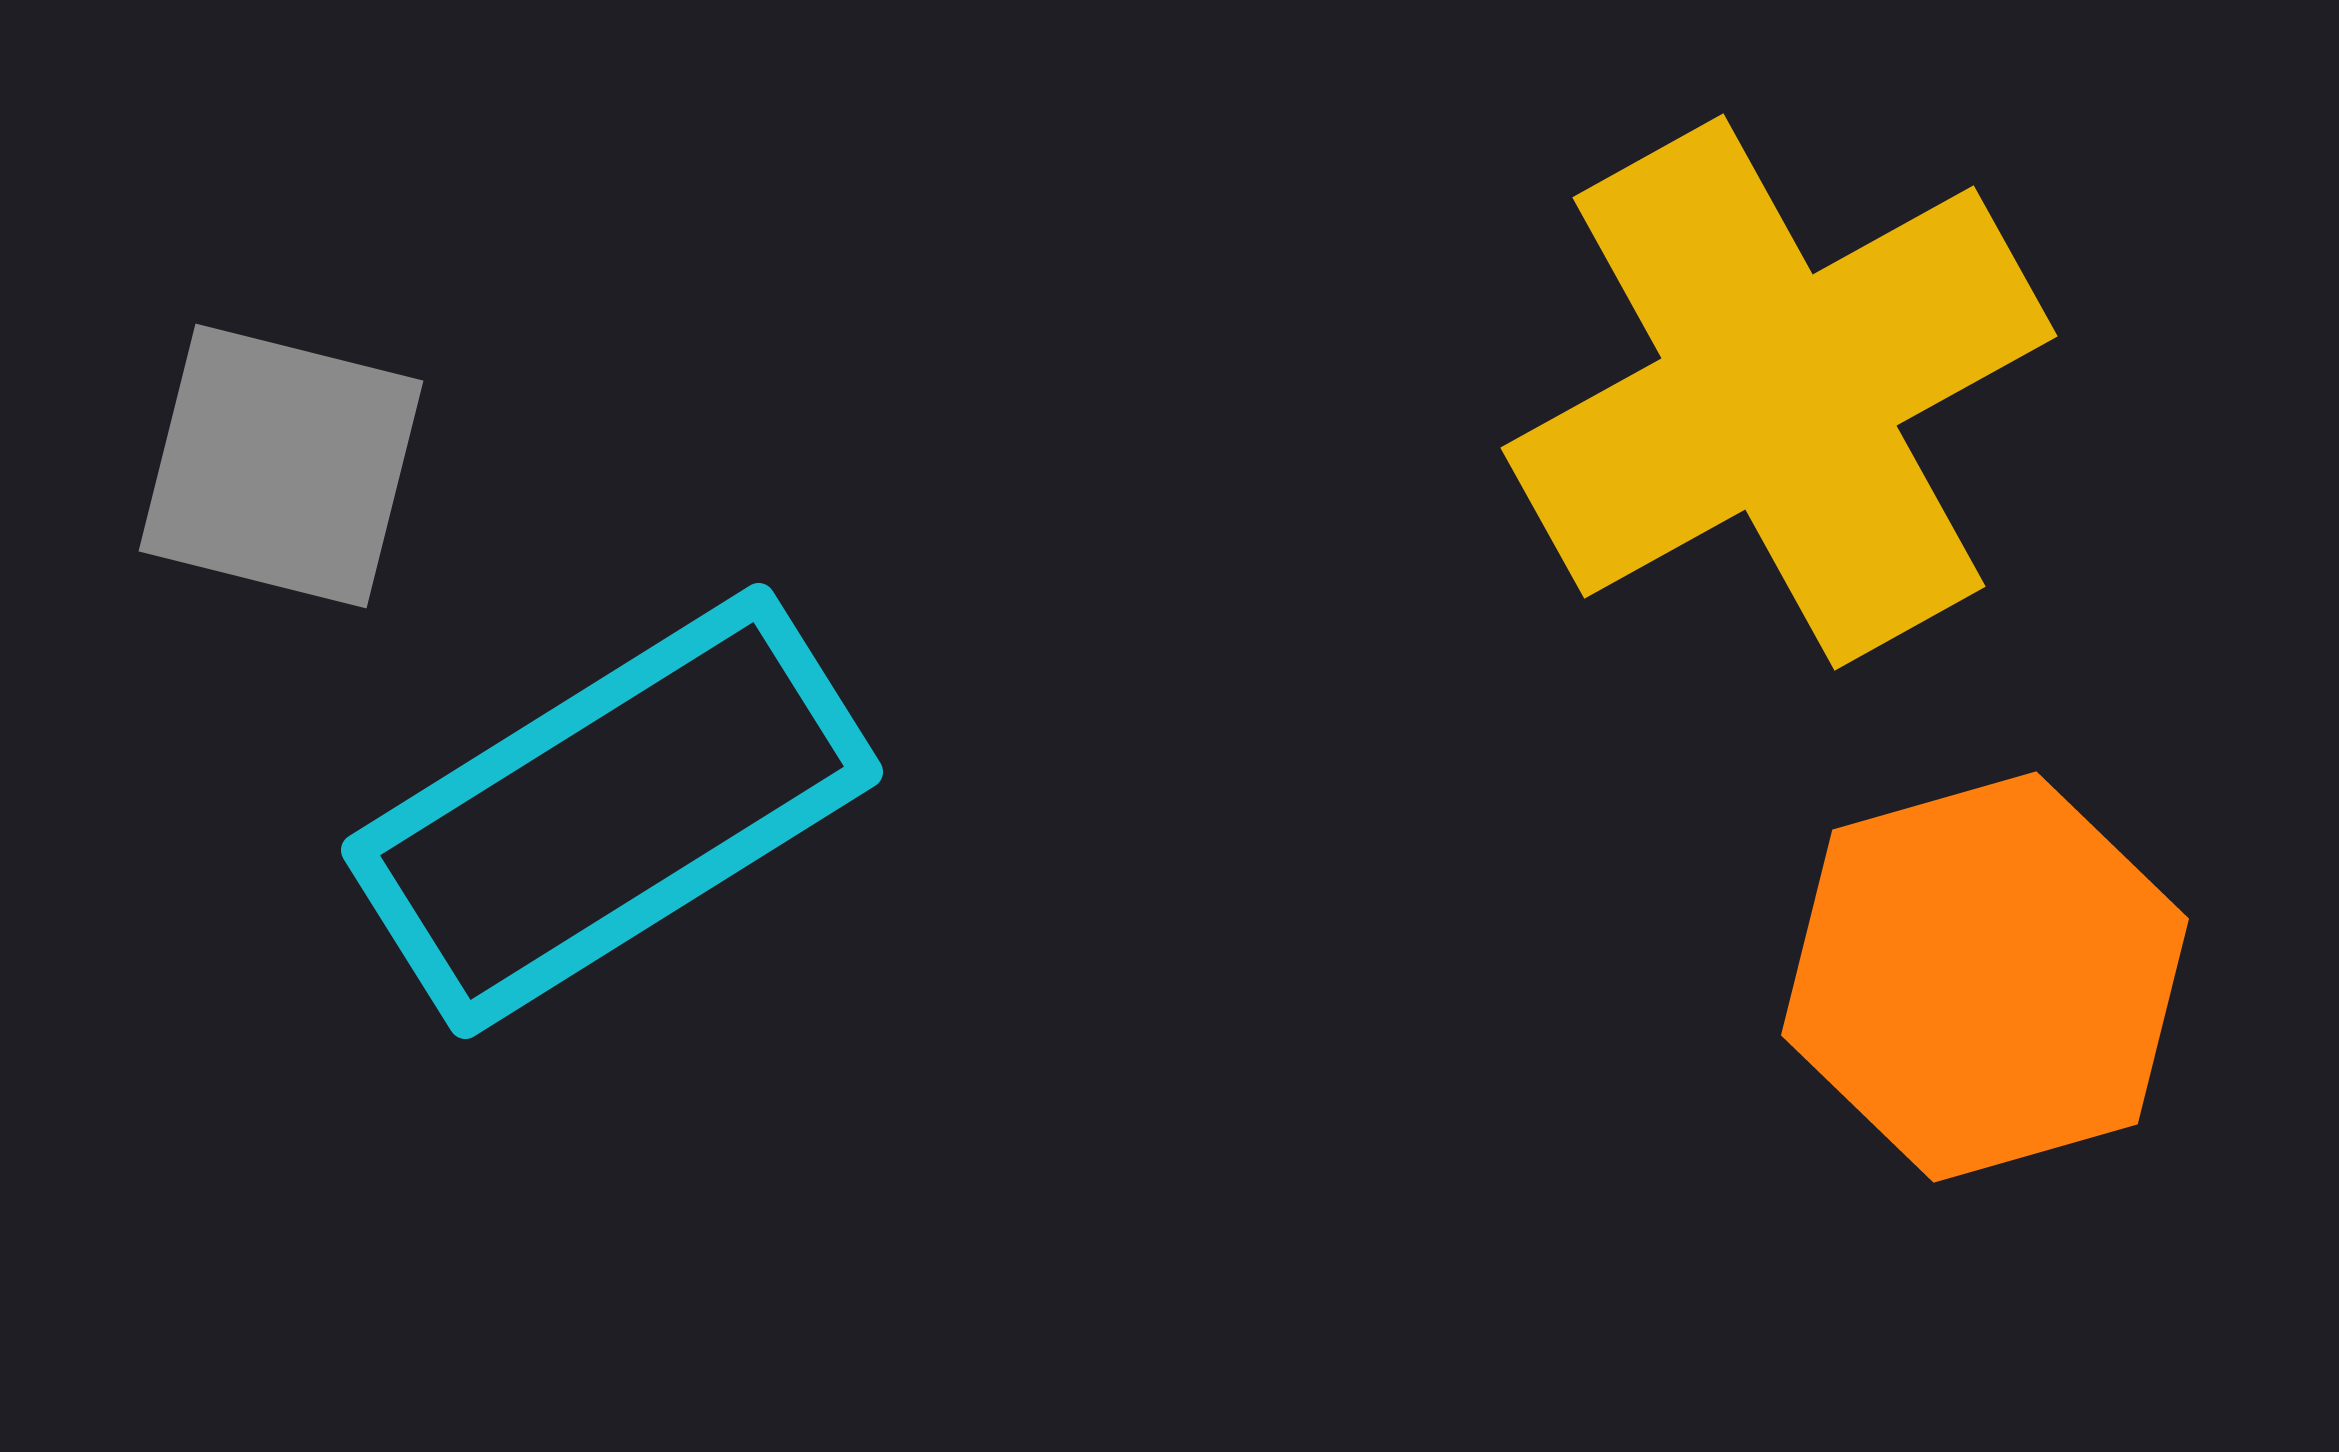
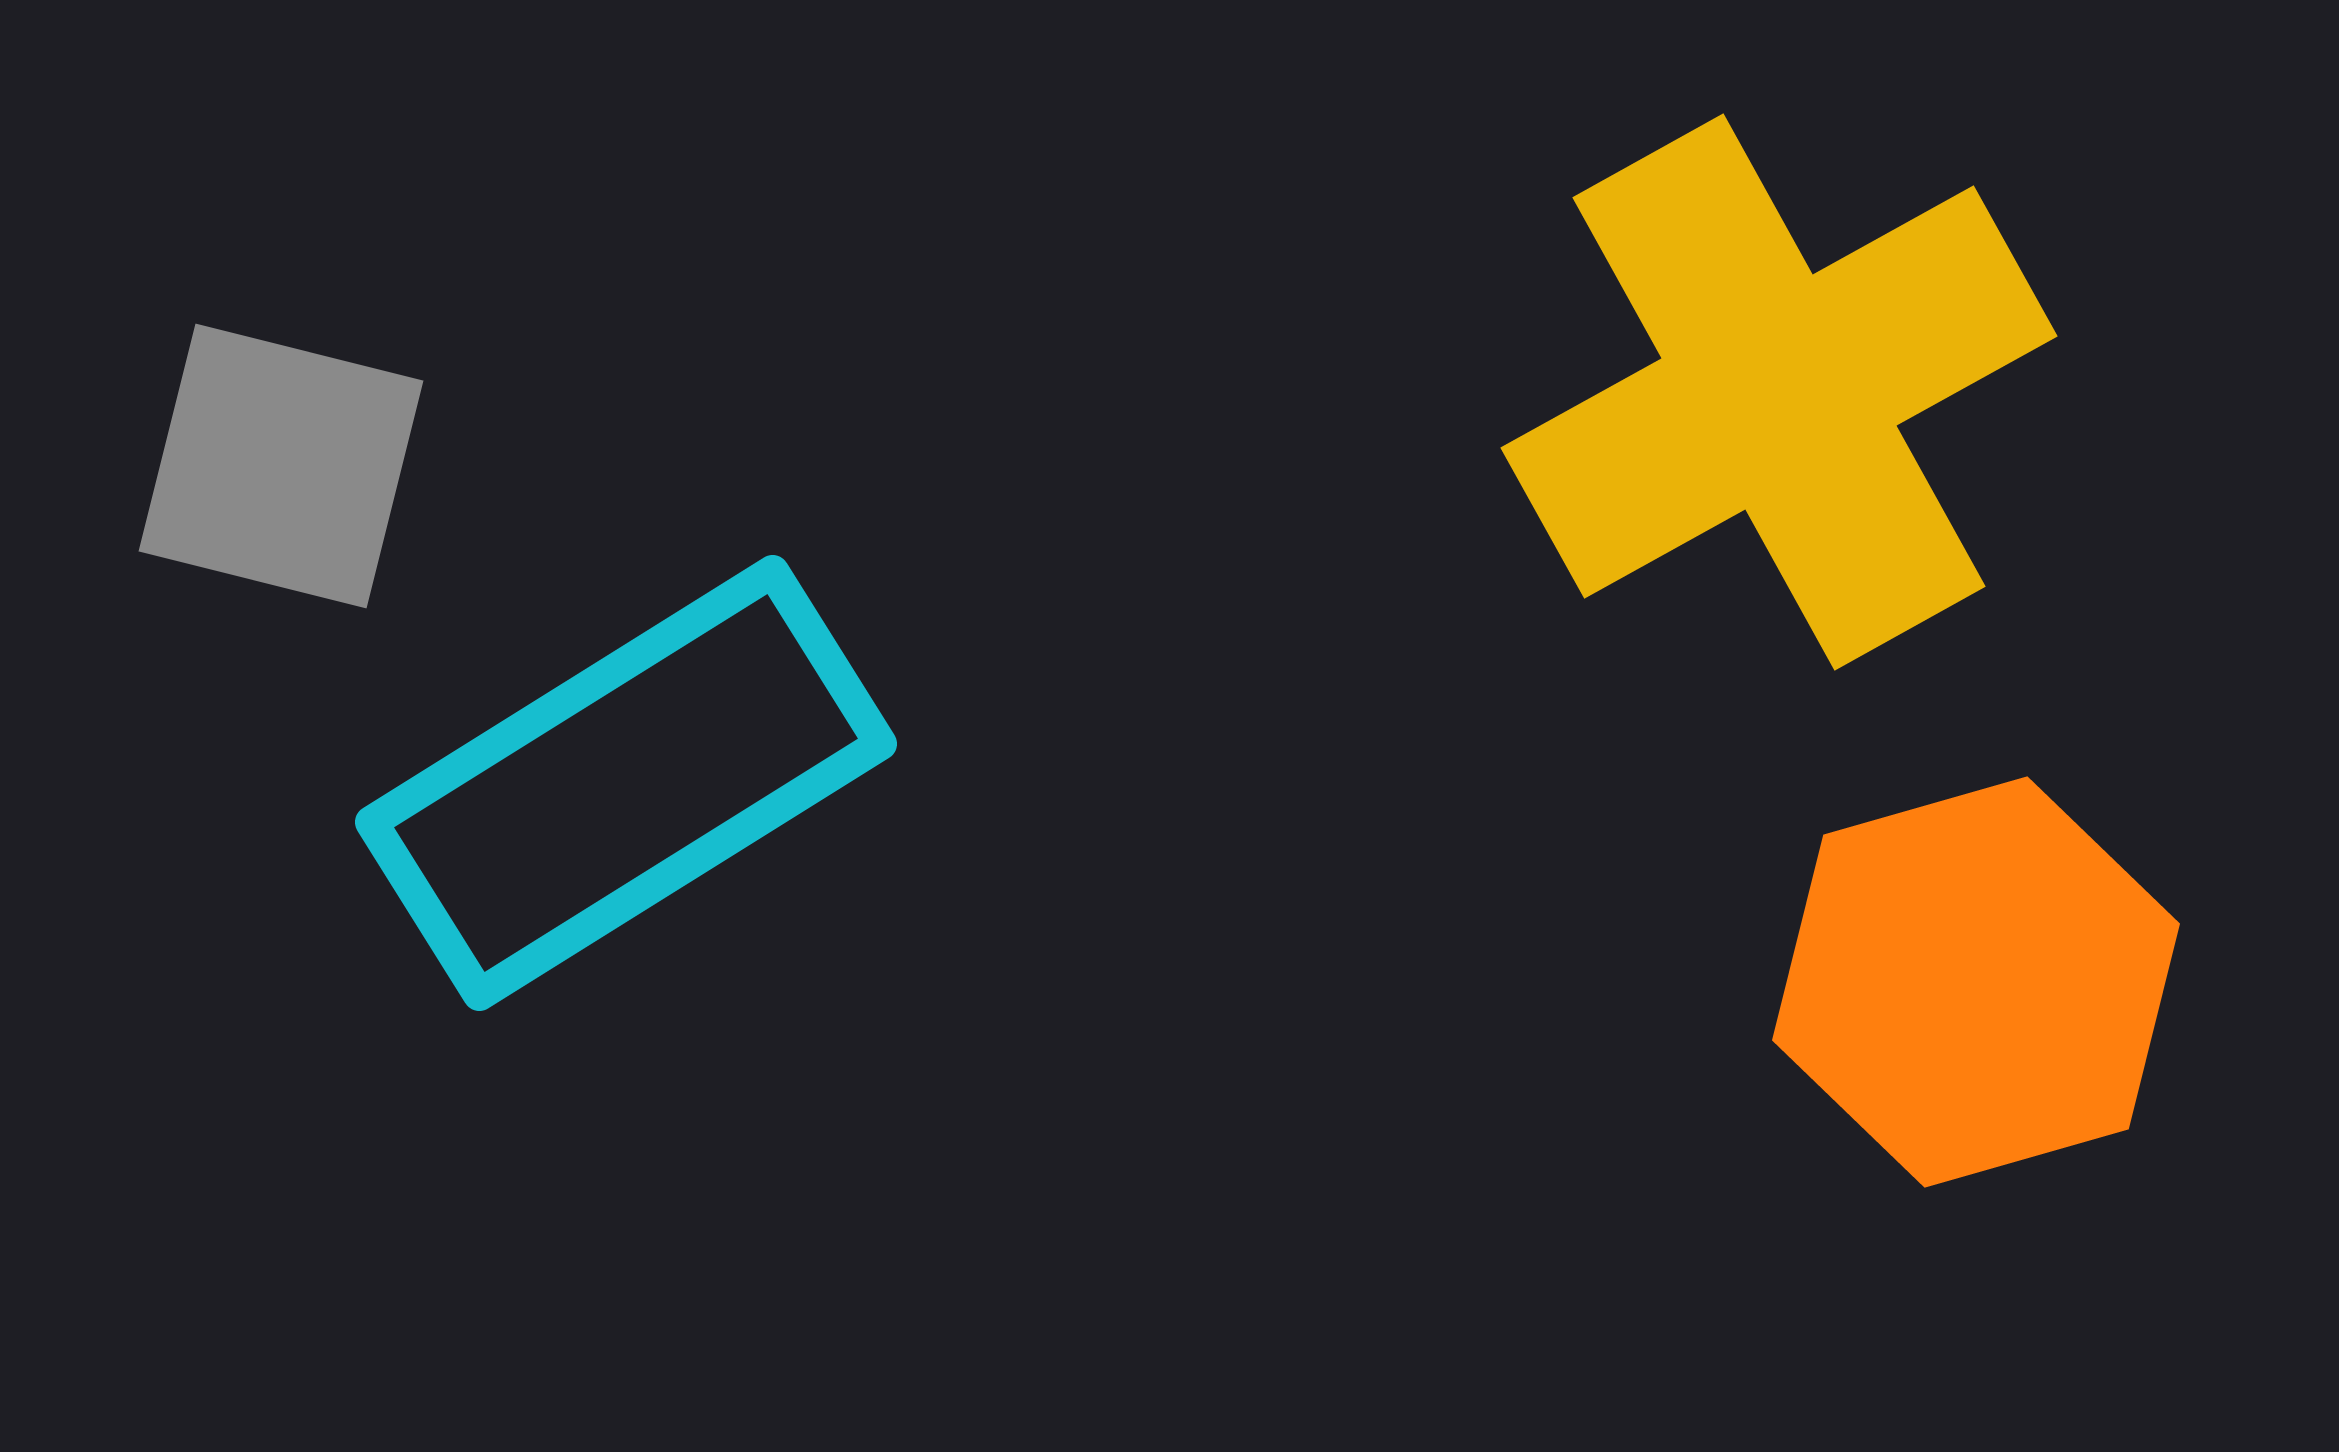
cyan rectangle: moved 14 px right, 28 px up
orange hexagon: moved 9 px left, 5 px down
